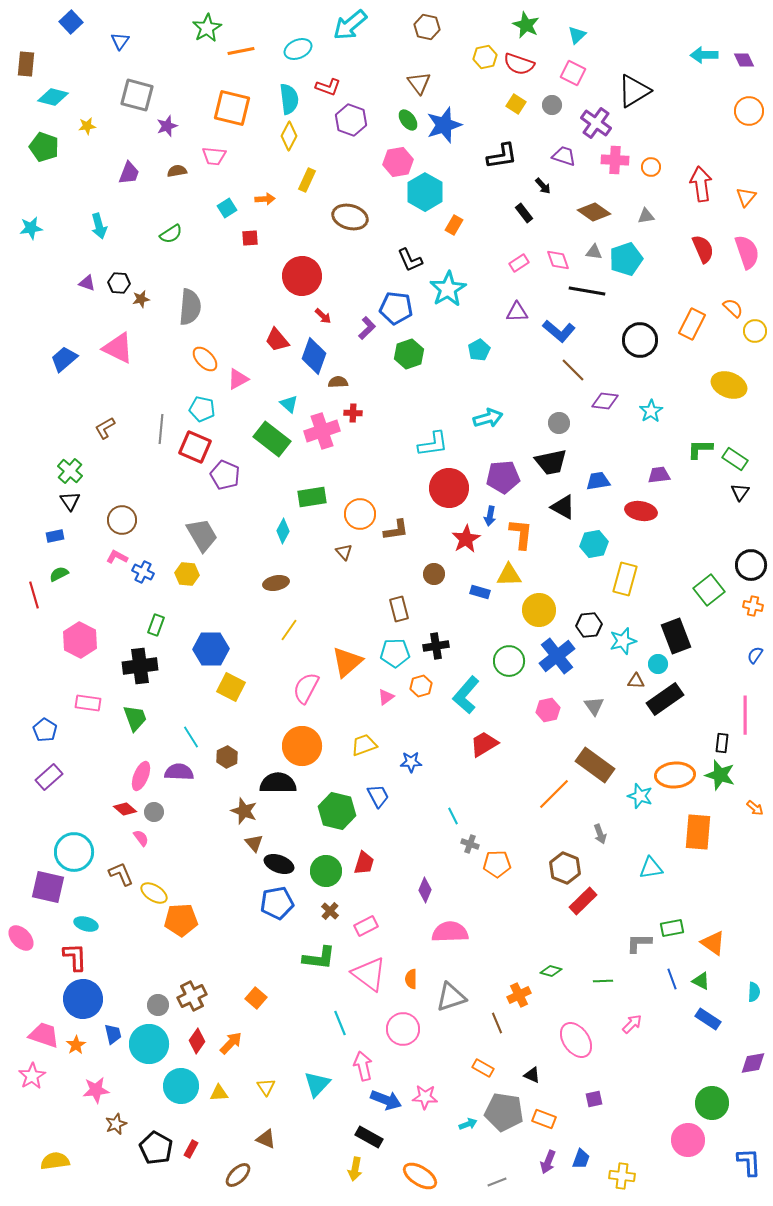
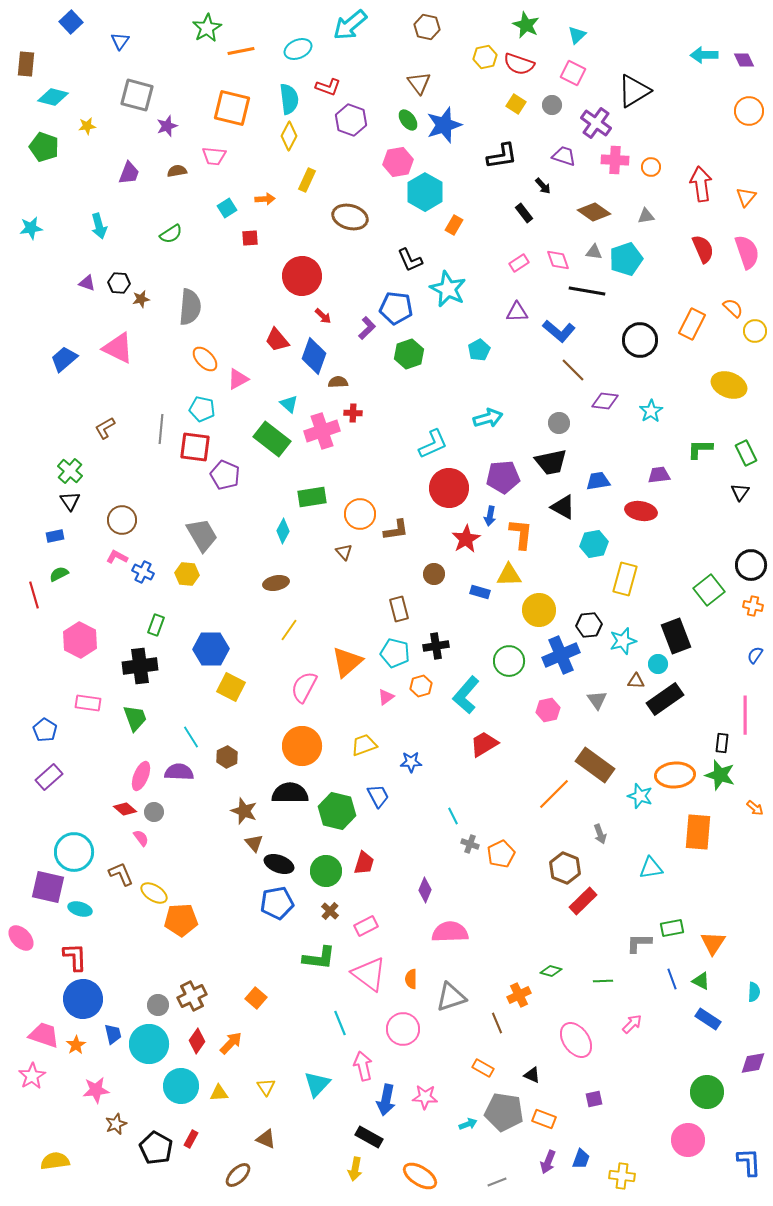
cyan star at (448, 289): rotated 15 degrees counterclockwise
cyan L-shape at (433, 444): rotated 16 degrees counterclockwise
red square at (195, 447): rotated 16 degrees counterclockwise
green rectangle at (735, 459): moved 11 px right, 6 px up; rotated 30 degrees clockwise
cyan pentagon at (395, 653): rotated 16 degrees clockwise
blue cross at (557, 656): moved 4 px right, 1 px up; rotated 15 degrees clockwise
pink semicircle at (306, 688): moved 2 px left, 1 px up
gray triangle at (594, 706): moved 3 px right, 6 px up
black semicircle at (278, 783): moved 12 px right, 10 px down
orange pentagon at (497, 864): moved 4 px right, 10 px up; rotated 24 degrees counterclockwise
cyan ellipse at (86, 924): moved 6 px left, 15 px up
orange triangle at (713, 943): rotated 28 degrees clockwise
blue arrow at (386, 1100): rotated 80 degrees clockwise
green circle at (712, 1103): moved 5 px left, 11 px up
red rectangle at (191, 1149): moved 10 px up
